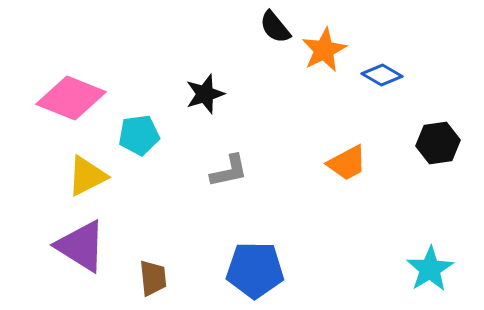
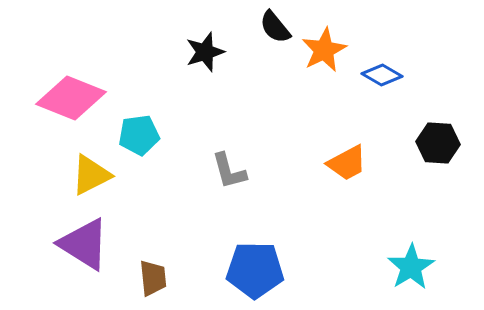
black star: moved 42 px up
black hexagon: rotated 12 degrees clockwise
gray L-shape: rotated 87 degrees clockwise
yellow triangle: moved 4 px right, 1 px up
purple triangle: moved 3 px right, 2 px up
cyan star: moved 19 px left, 2 px up
